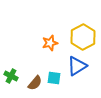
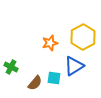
blue triangle: moved 3 px left
green cross: moved 9 px up
